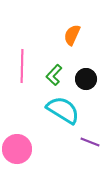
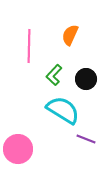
orange semicircle: moved 2 px left
pink line: moved 7 px right, 20 px up
purple line: moved 4 px left, 3 px up
pink circle: moved 1 px right
